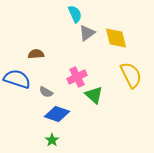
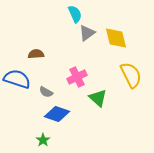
green triangle: moved 4 px right, 3 px down
green star: moved 9 px left
